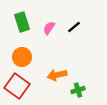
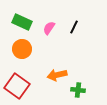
green rectangle: rotated 48 degrees counterclockwise
black line: rotated 24 degrees counterclockwise
orange circle: moved 8 px up
green cross: rotated 24 degrees clockwise
